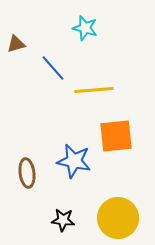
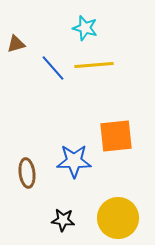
yellow line: moved 25 px up
blue star: rotated 12 degrees counterclockwise
